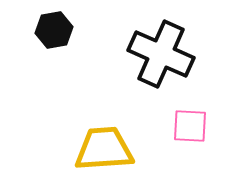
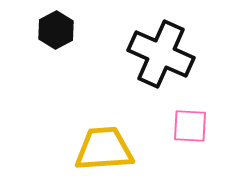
black hexagon: moved 2 px right; rotated 18 degrees counterclockwise
